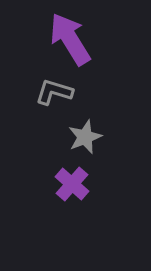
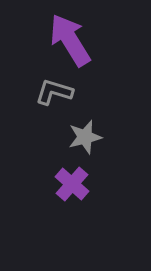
purple arrow: moved 1 px down
gray star: rotated 8 degrees clockwise
